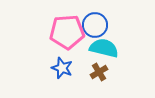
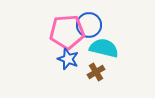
blue circle: moved 6 px left
blue star: moved 6 px right, 9 px up
brown cross: moved 3 px left
